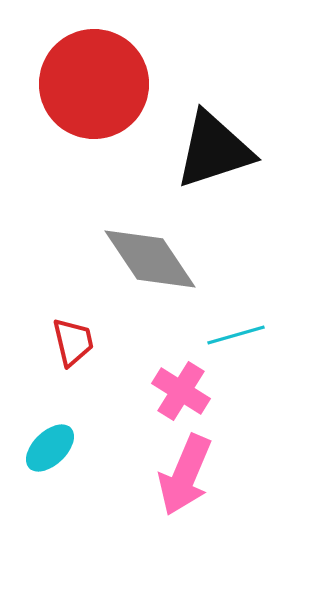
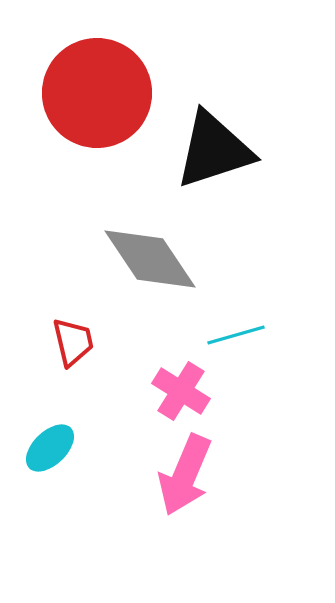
red circle: moved 3 px right, 9 px down
